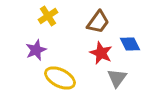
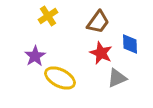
blue diamond: rotated 25 degrees clockwise
purple star: moved 1 px left, 6 px down; rotated 10 degrees counterclockwise
gray triangle: rotated 30 degrees clockwise
